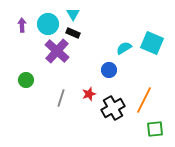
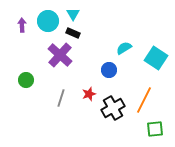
cyan circle: moved 3 px up
cyan square: moved 4 px right, 15 px down; rotated 10 degrees clockwise
purple cross: moved 3 px right, 4 px down
